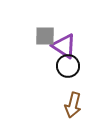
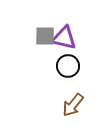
purple triangle: moved 8 px up; rotated 20 degrees counterclockwise
brown arrow: rotated 25 degrees clockwise
